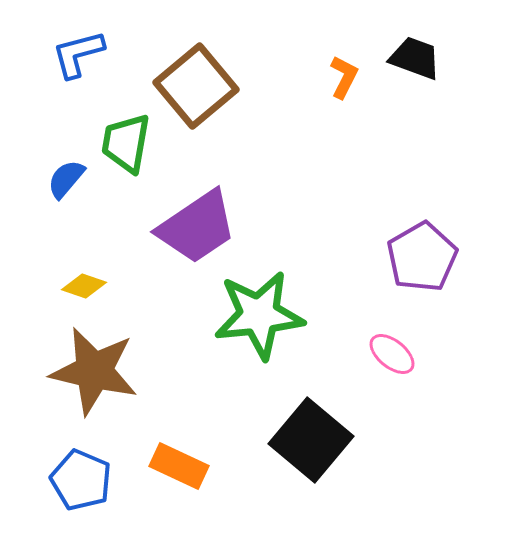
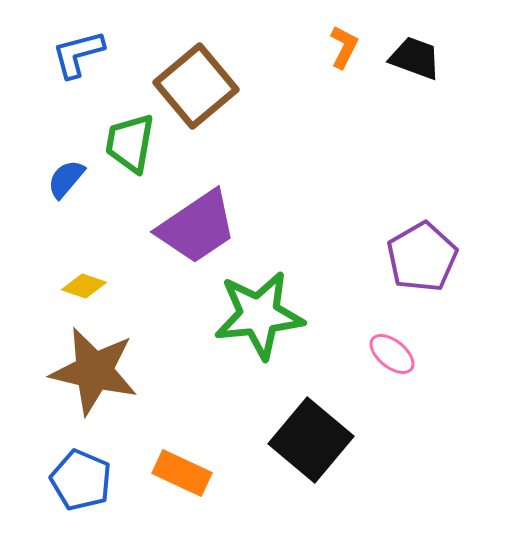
orange L-shape: moved 30 px up
green trapezoid: moved 4 px right
orange rectangle: moved 3 px right, 7 px down
